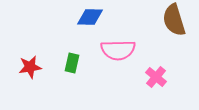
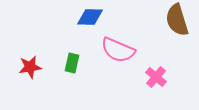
brown semicircle: moved 3 px right
pink semicircle: rotated 24 degrees clockwise
